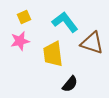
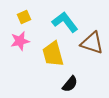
yellow trapezoid: rotated 8 degrees counterclockwise
